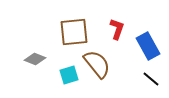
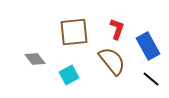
gray diamond: rotated 30 degrees clockwise
brown semicircle: moved 15 px right, 3 px up
cyan square: rotated 12 degrees counterclockwise
